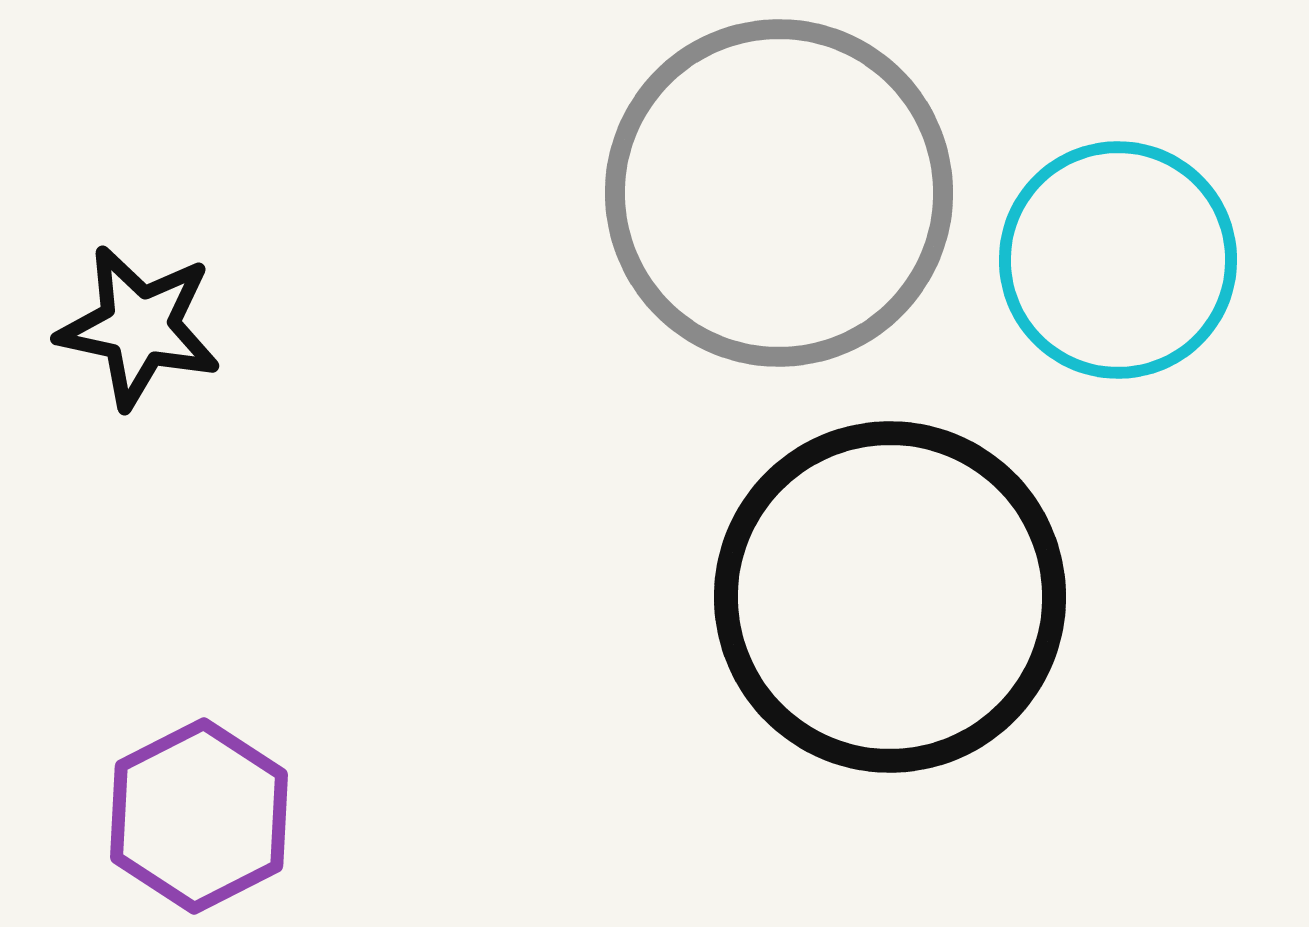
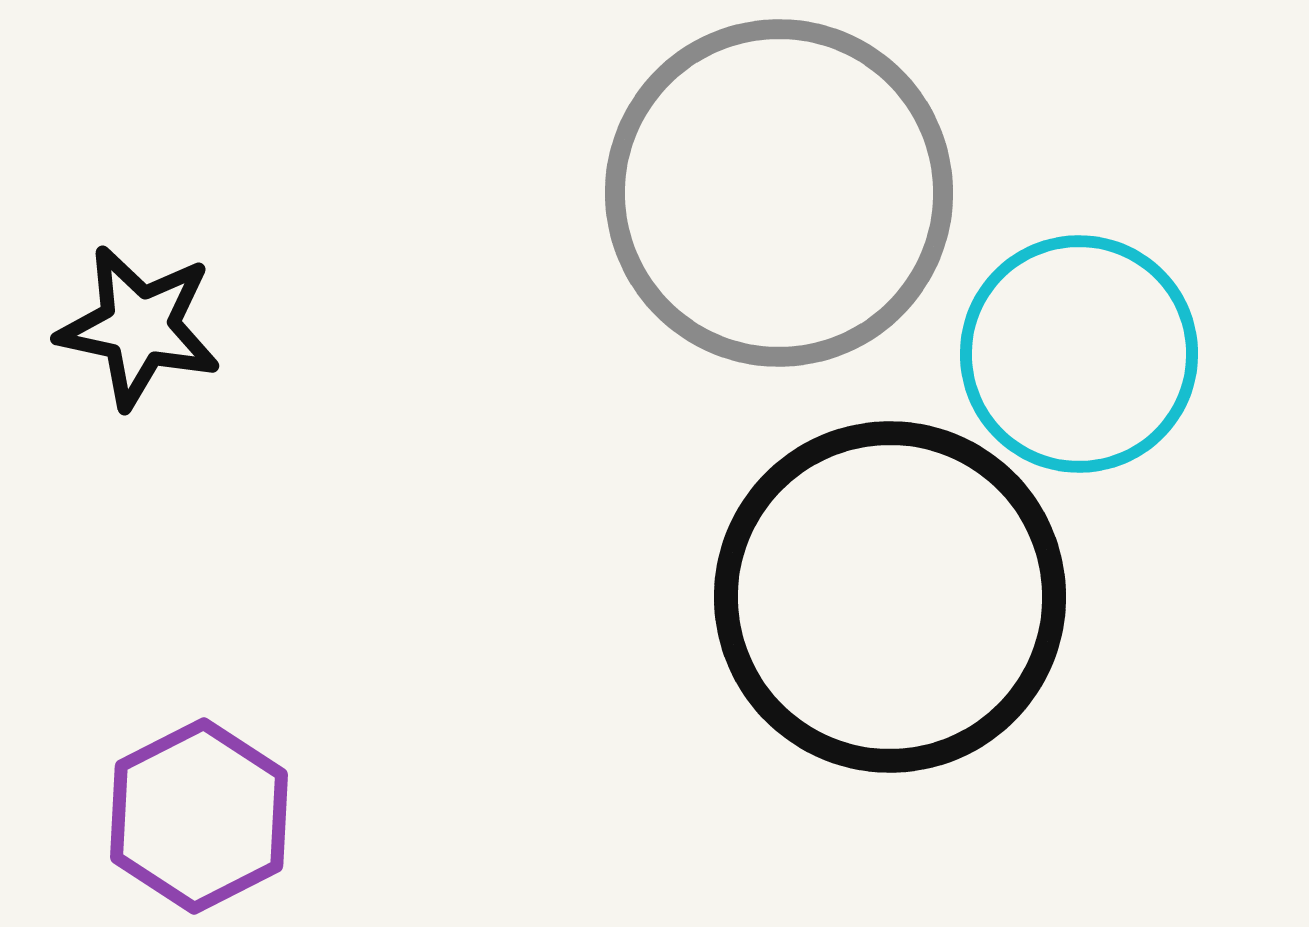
cyan circle: moved 39 px left, 94 px down
